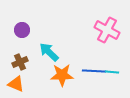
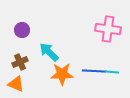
pink cross: moved 1 px right, 1 px up; rotated 20 degrees counterclockwise
orange star: moved 1 px up
